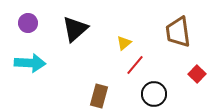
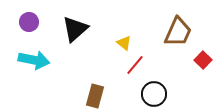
purple circle: moved 1 px right, 1 px up
brown trapezoid: rotated 148 degrees counterclockwise
yellow triangle: rotated 42 degrees counterclockwise
cyan arrow: moved 4 px right, 3 px up; rotated 8 degrees clockwise
red square: moved 6 px right, 14 px up
brown rectangle: moved 4 px left
